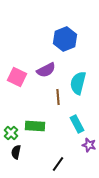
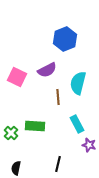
purple semicircle: moved 1 px right
black semicircle: moved 16 px down
black line: rotated 21 degrees counterclockwise
